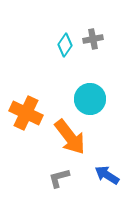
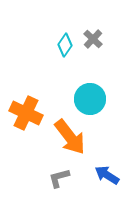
gray cross: rotated 36 degrees counterclockwise
